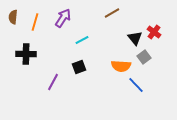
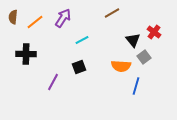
orange line: rotated 36 degrees clockwise
black triangle: moved 2 px left, 2 px down
blue line: moved 1 px down; rotated 60 degrees clockwise
